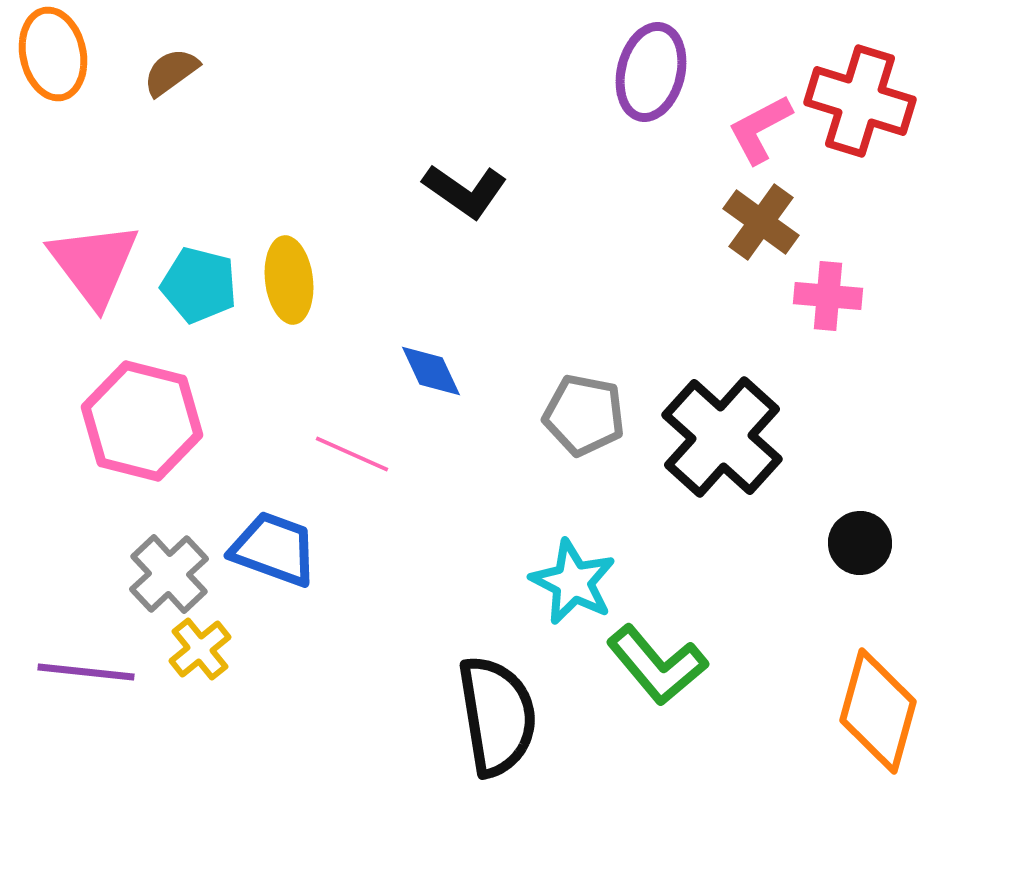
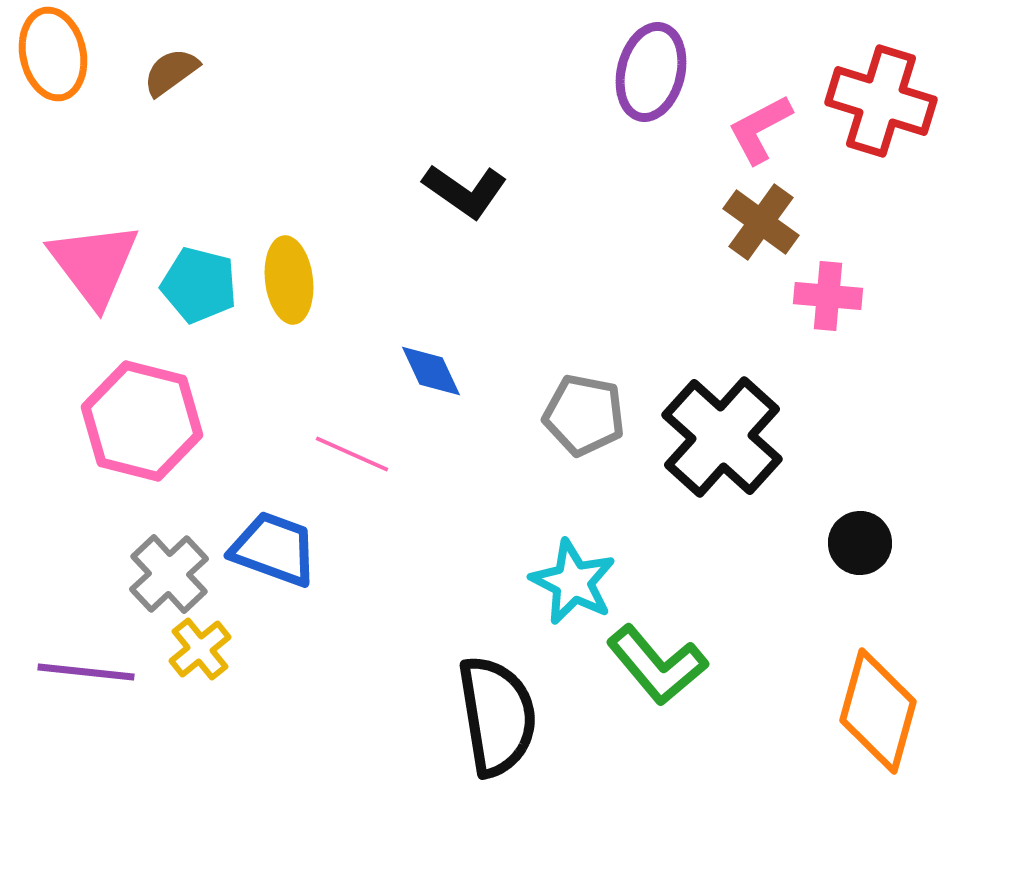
red cross: moved 21 px right
